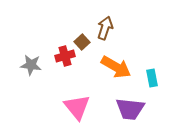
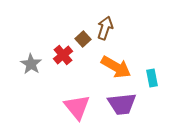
brown square: moved 1 px right, 3 px up
red cross: moved 2 px left, 1 px up; rotated 24 degrees counterclockwise
gray star: moved 1 px up; rotated 25 degrees clockwise
purple trapezoid: moved 8 px left, 5 px up; rotated 12 degrees counterclockwise
